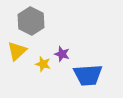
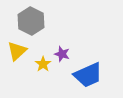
yellow star: rotated 21 degrees clockwise
blue trapezoid: rotated 20 degrees counterclockwise
